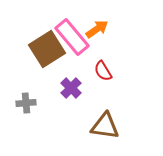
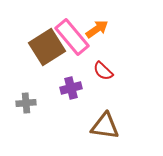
brown square: moved 2 px up
red semicircle: rotated 15 degrees counterclockwise
purple cross: rotated 30 degrees clockwise
